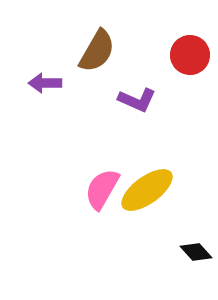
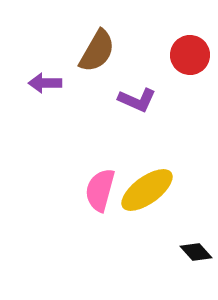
pink semicircle: moved 2 px left, 1 px down; rotated 15 degrees counterclockwise
